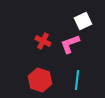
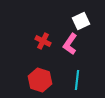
white square: moved 2 px left
pink L-shape: rotated 35 degrees counterclockwise
